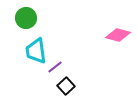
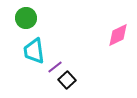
pink diamond: rotated 40 degrees counterclockwise
cyan trapezoid: moved 2 px left
black square: moved 1 px right, 6 px up
